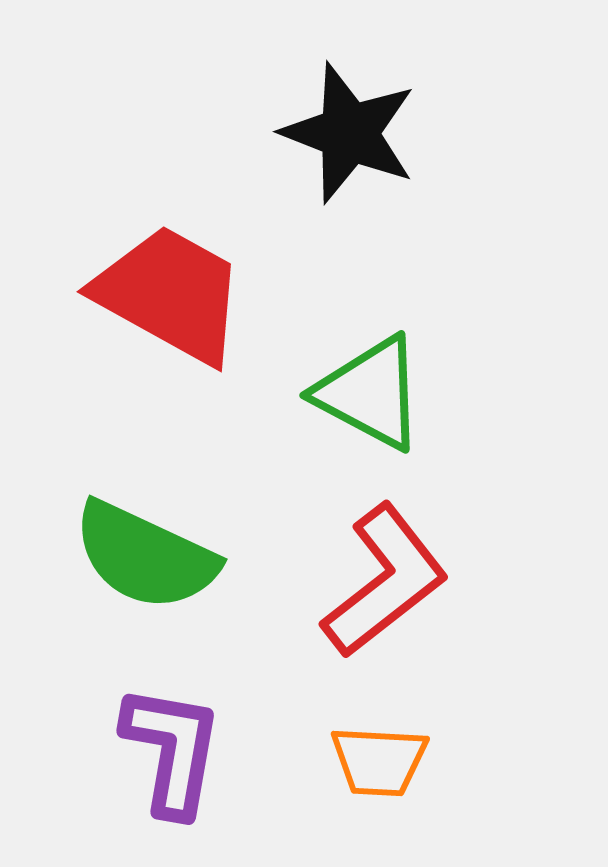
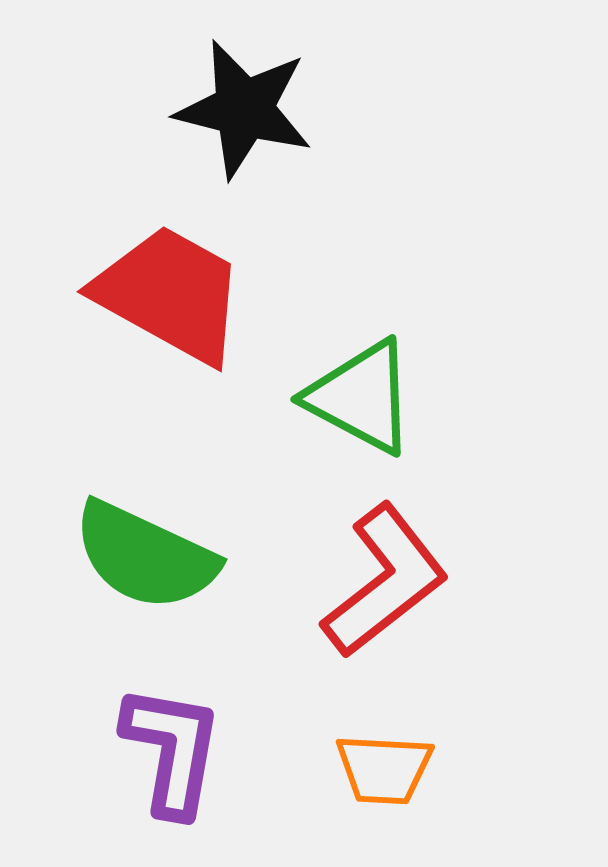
black star: moved 105 px left, 24 px up; rotated 7 degrees counterclockwise
green triangle: moved 9 px left, 4 px down
orange trapezoid: moved 5 px right, 8 px down
